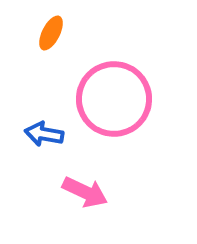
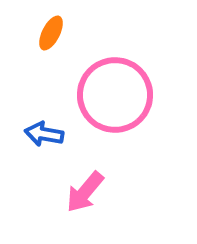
pink circle: moved 1 px right, 4 px up
pink arrow: rotated 105 degrees clockwise
